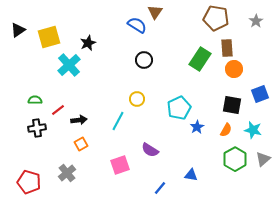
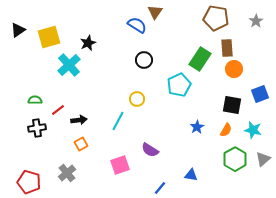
cyan pentagon: moved 23 px up
